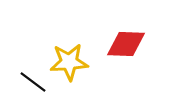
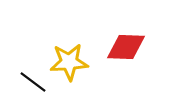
red diamond: moved 3 px down
